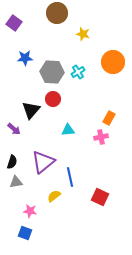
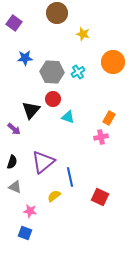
cyan triangle: moved 13 px up; rotated 24 degrees clockwise
gray triangle: moved 1 px left, 5 px down; rotated 32 degrees clockwise
